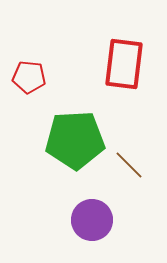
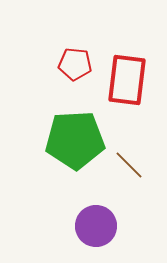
red rectangle: moved 3 px right, 16 px down
red pentagon: moved 46 px right, 13 px up
purple circle: moved 4 px right, 6 px down
